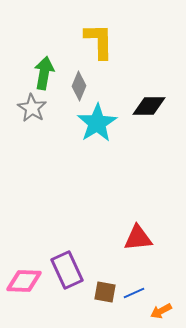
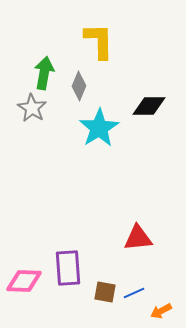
cyan star: moved 2 px right, 5 px down
purple rectangle: moved 1 px right, 2 px up; rotated 21 degrees clockwise
